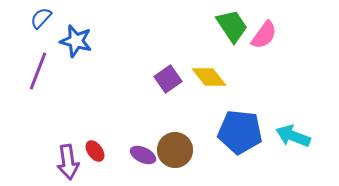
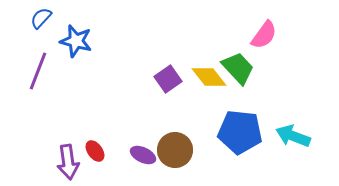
green trapezoid: moved 6 px right, 42 px down; rotated 9 degrees counterclockwise
